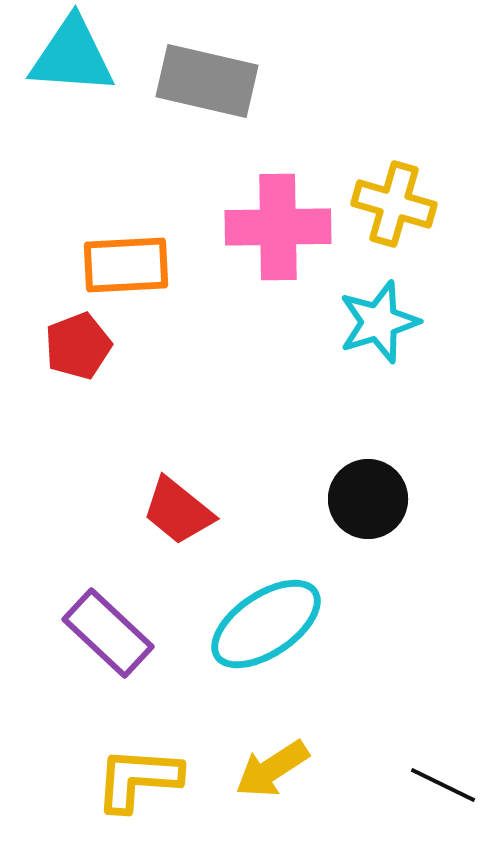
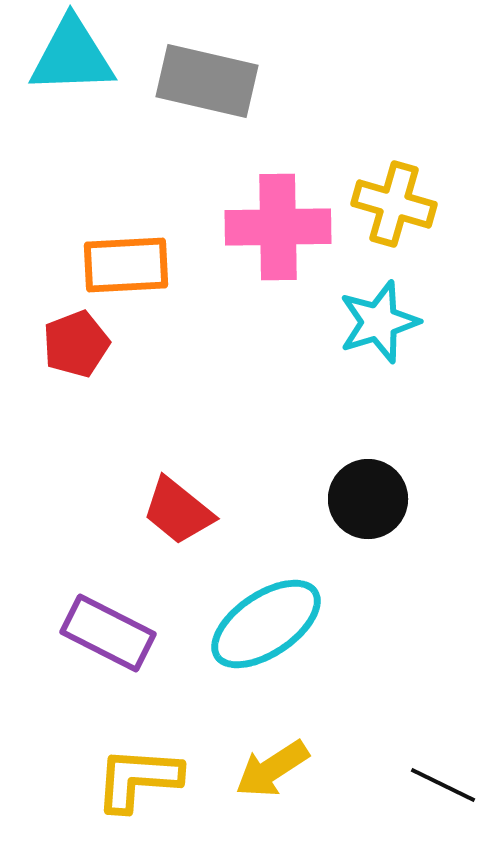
cyan triangle: rotated 6 degrees counterclockwise
red pentagon: moved 2 px left, 2 px up
purple rectangle: rotated 16 degrees counterclockwise
